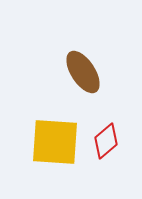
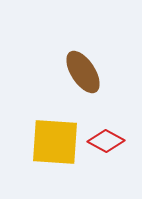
red diamond: rotated 69 degrees clockwise
